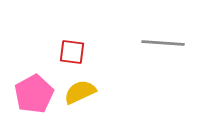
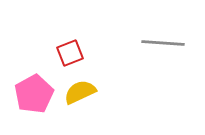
red square: moved 2 px left, 1 px down; rotated 28 degrees counterclockwise
